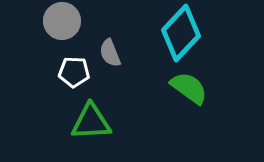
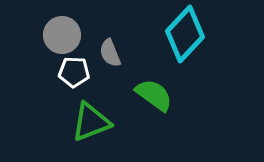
gray circle: moved 14 px down
cyan diamond: moved 4 px right, 1 px down
green semicircle: moved 35 px left, 7 px down
green triangle: rotated 18 degrees counterclockwise
